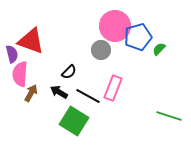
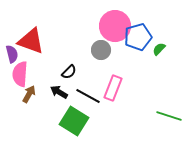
brown arrow: moved 2 px left, 1 px down
